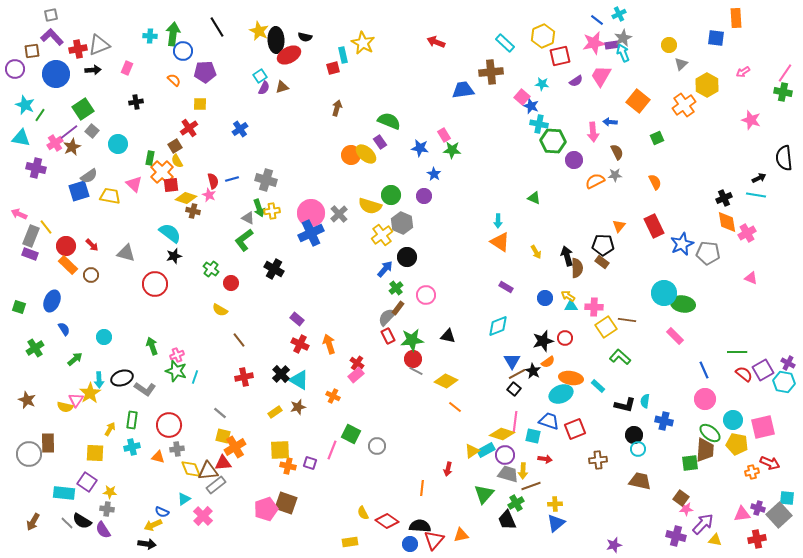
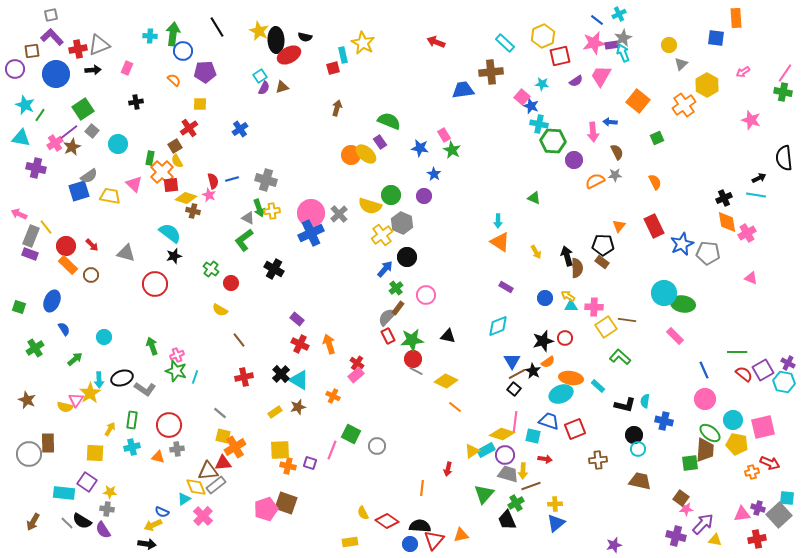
green star at (452, 150): rotated 24 degrees clockwise
yellow diamond at (191, 469): moved 5 px right, 18 px down
